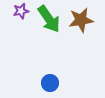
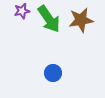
purple star: moved 1 px right
blue circle: moved 3 px right, 10 px up
